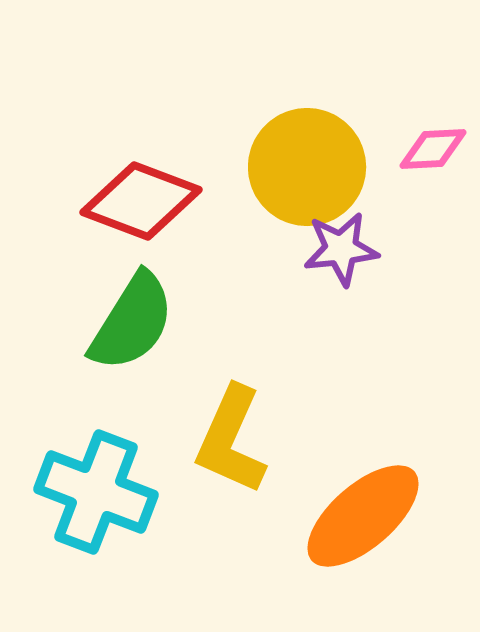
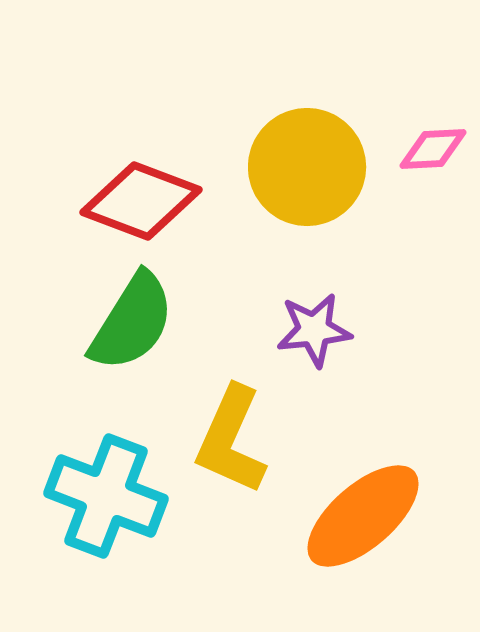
purple star: moved 27 px left, 81 px down
cyan cross: moved 10 px right, 4 px down
